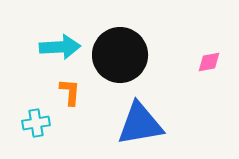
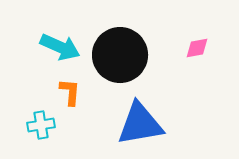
cyan arrow: rotated 27 degrees clockwise
pink diamond: moved 12 px left, 14 px up
cyan cross: moved 5 px right, 2 px down
